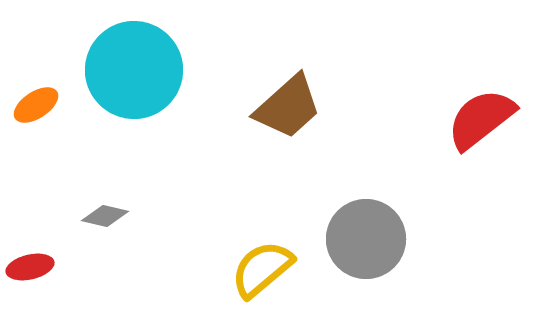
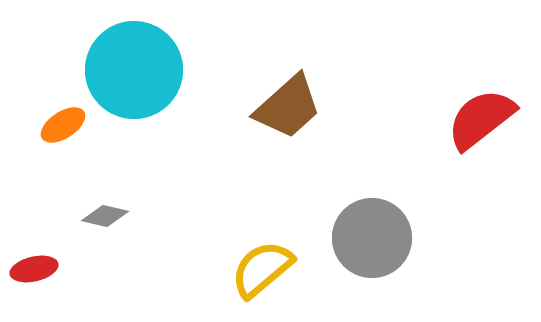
orange ellipse: moved 27 px right, 20 px down
gray circle: moved 6 px right, 1 px up
red ellipse: moved 4 px right, 2 px down
